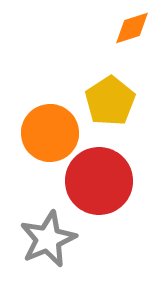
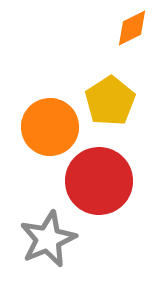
orange diamond: rotated 9 degrees counterclockwise
orange circle: moved 6 px up
